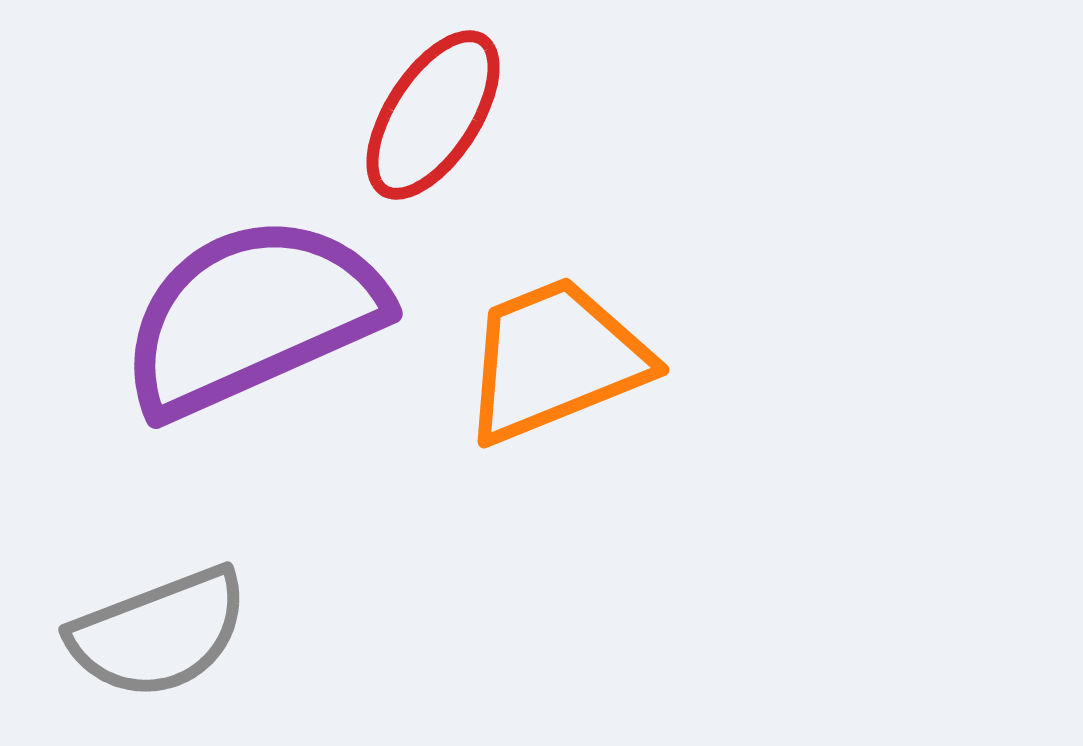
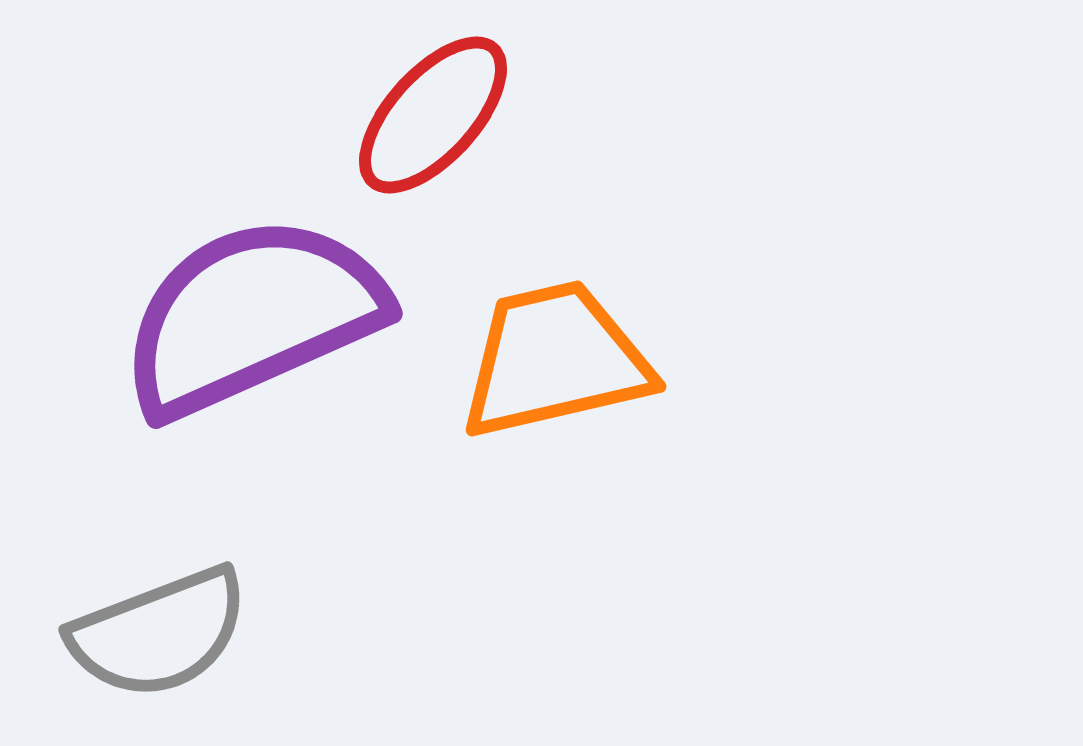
red ellipse: rotated 9 degrees clockwise
orange trapezoid: rotated 9 degrees clockwise
